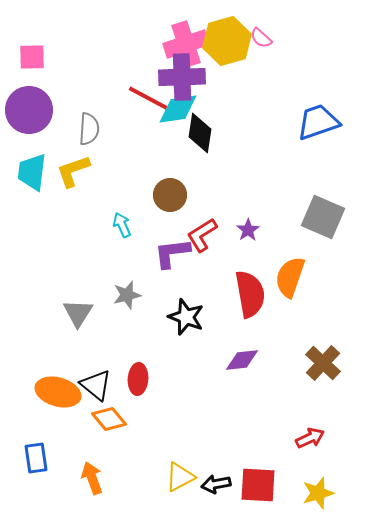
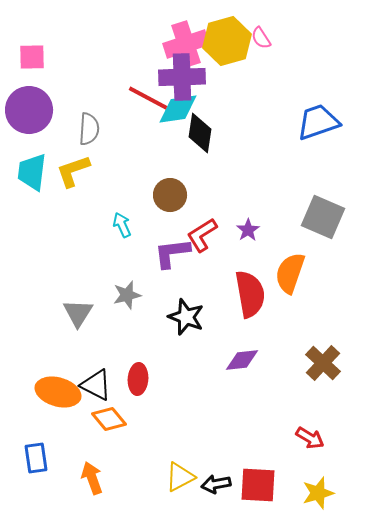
pink semicircle: rotated 15 degrees clockwise
orange semicircle: moved 4 px up
black triangle: rotated 12 degrees counterclockwise
red arrow: rotated 56 degrees clockwise
